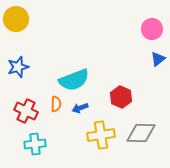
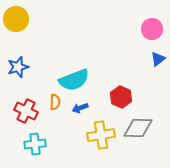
orange semicircle: moved 1 px left, 2 px up
gray diamond: moved 3 px left, 5 px up
